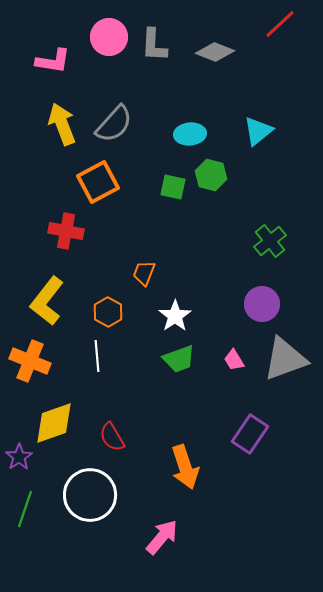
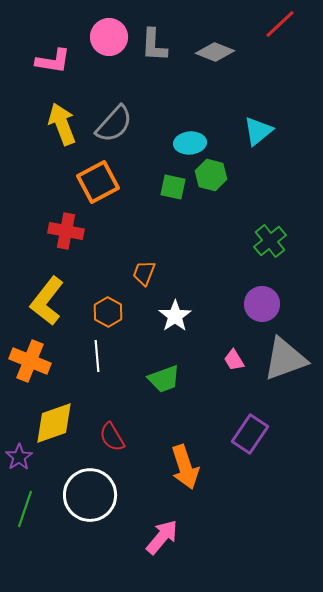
cyan ellipse: moved 9 px down
green trapezoid: moved 15 px left, 20 px down
